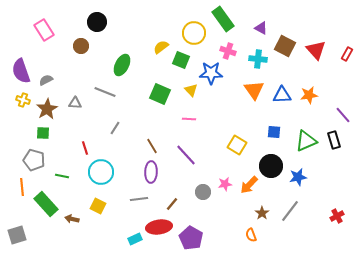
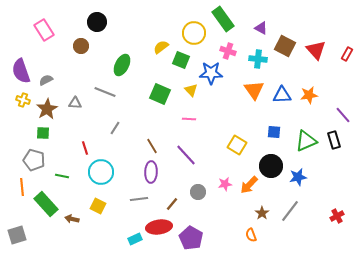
gray circle at (203, 192): moved 5 px left
